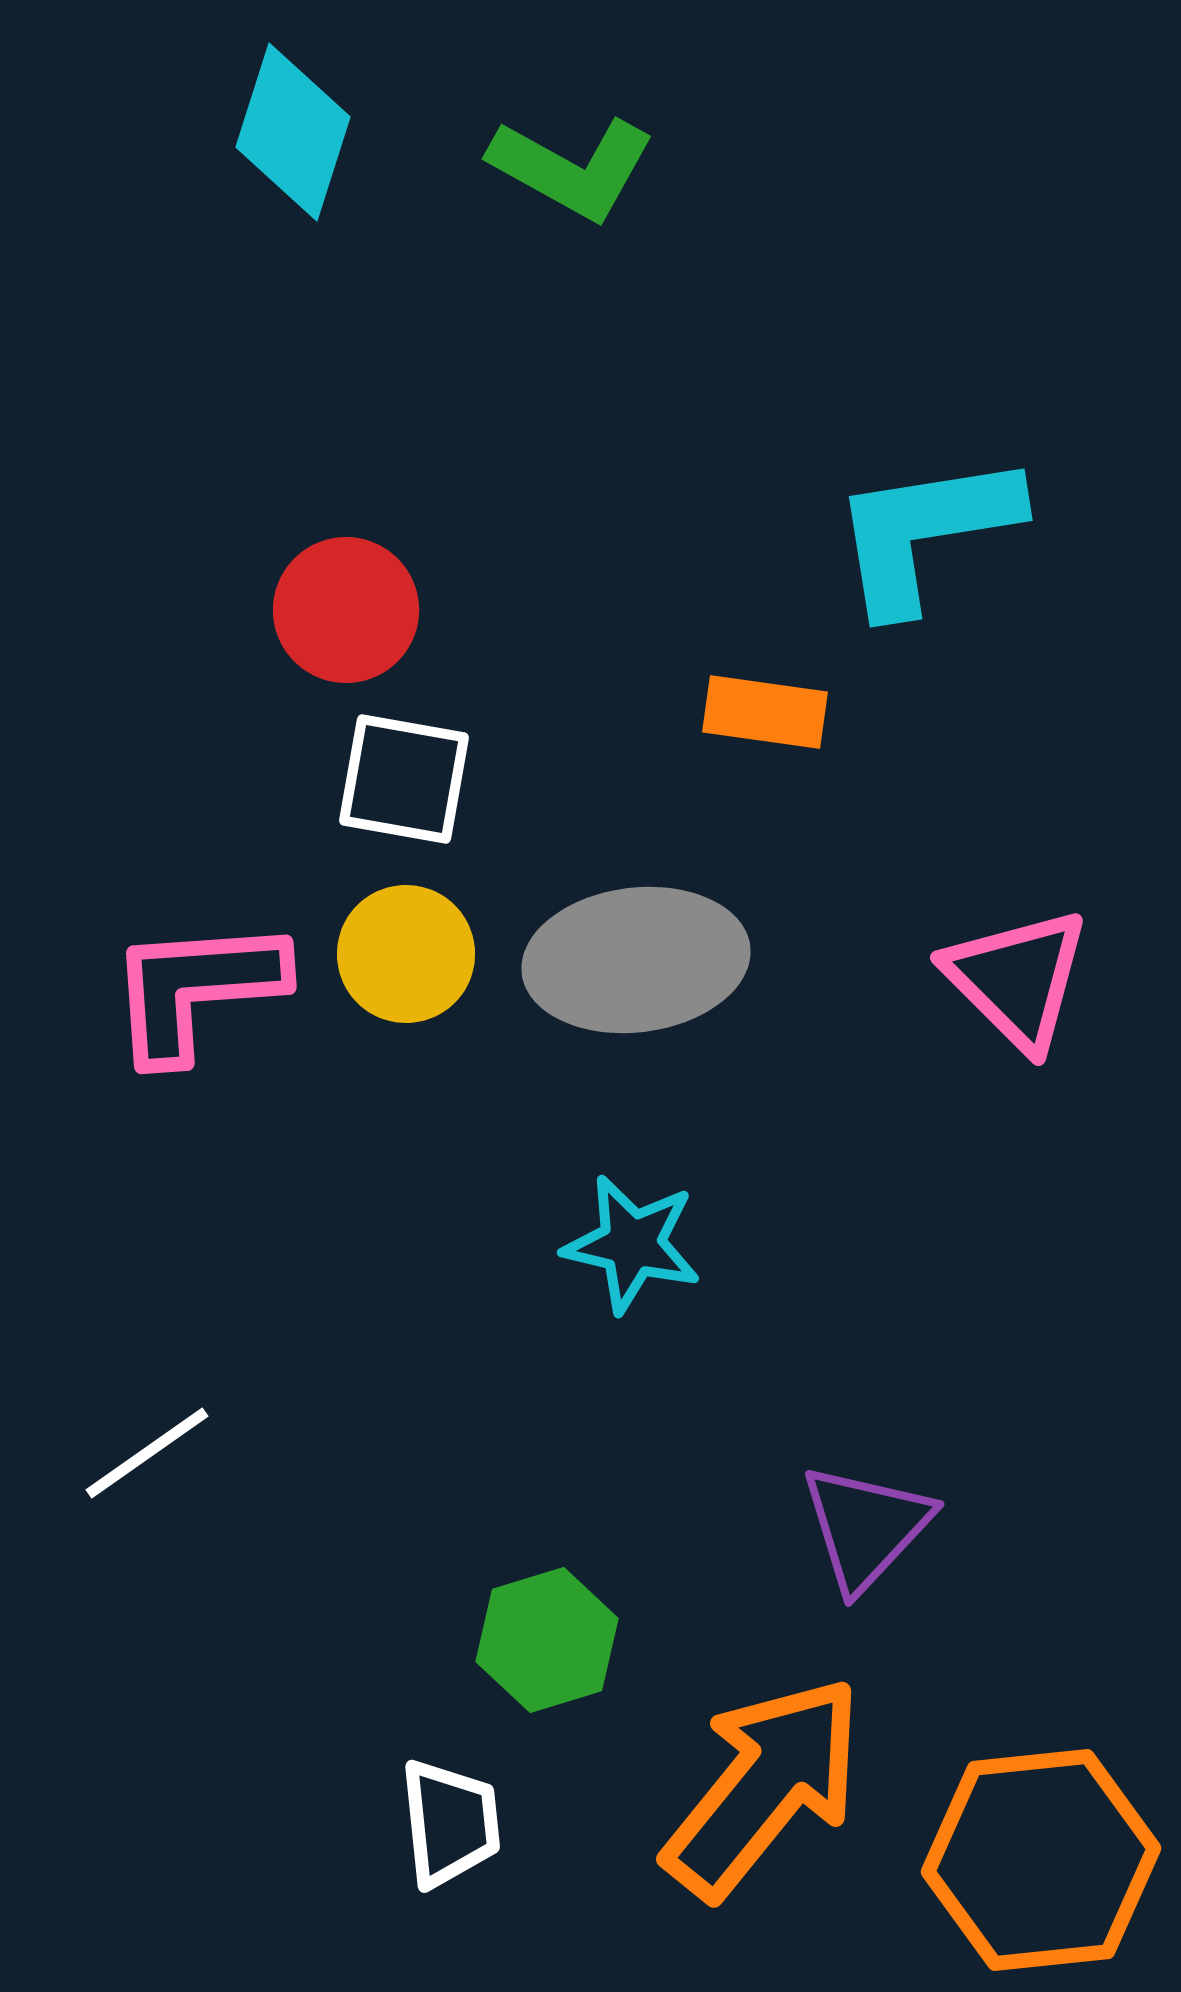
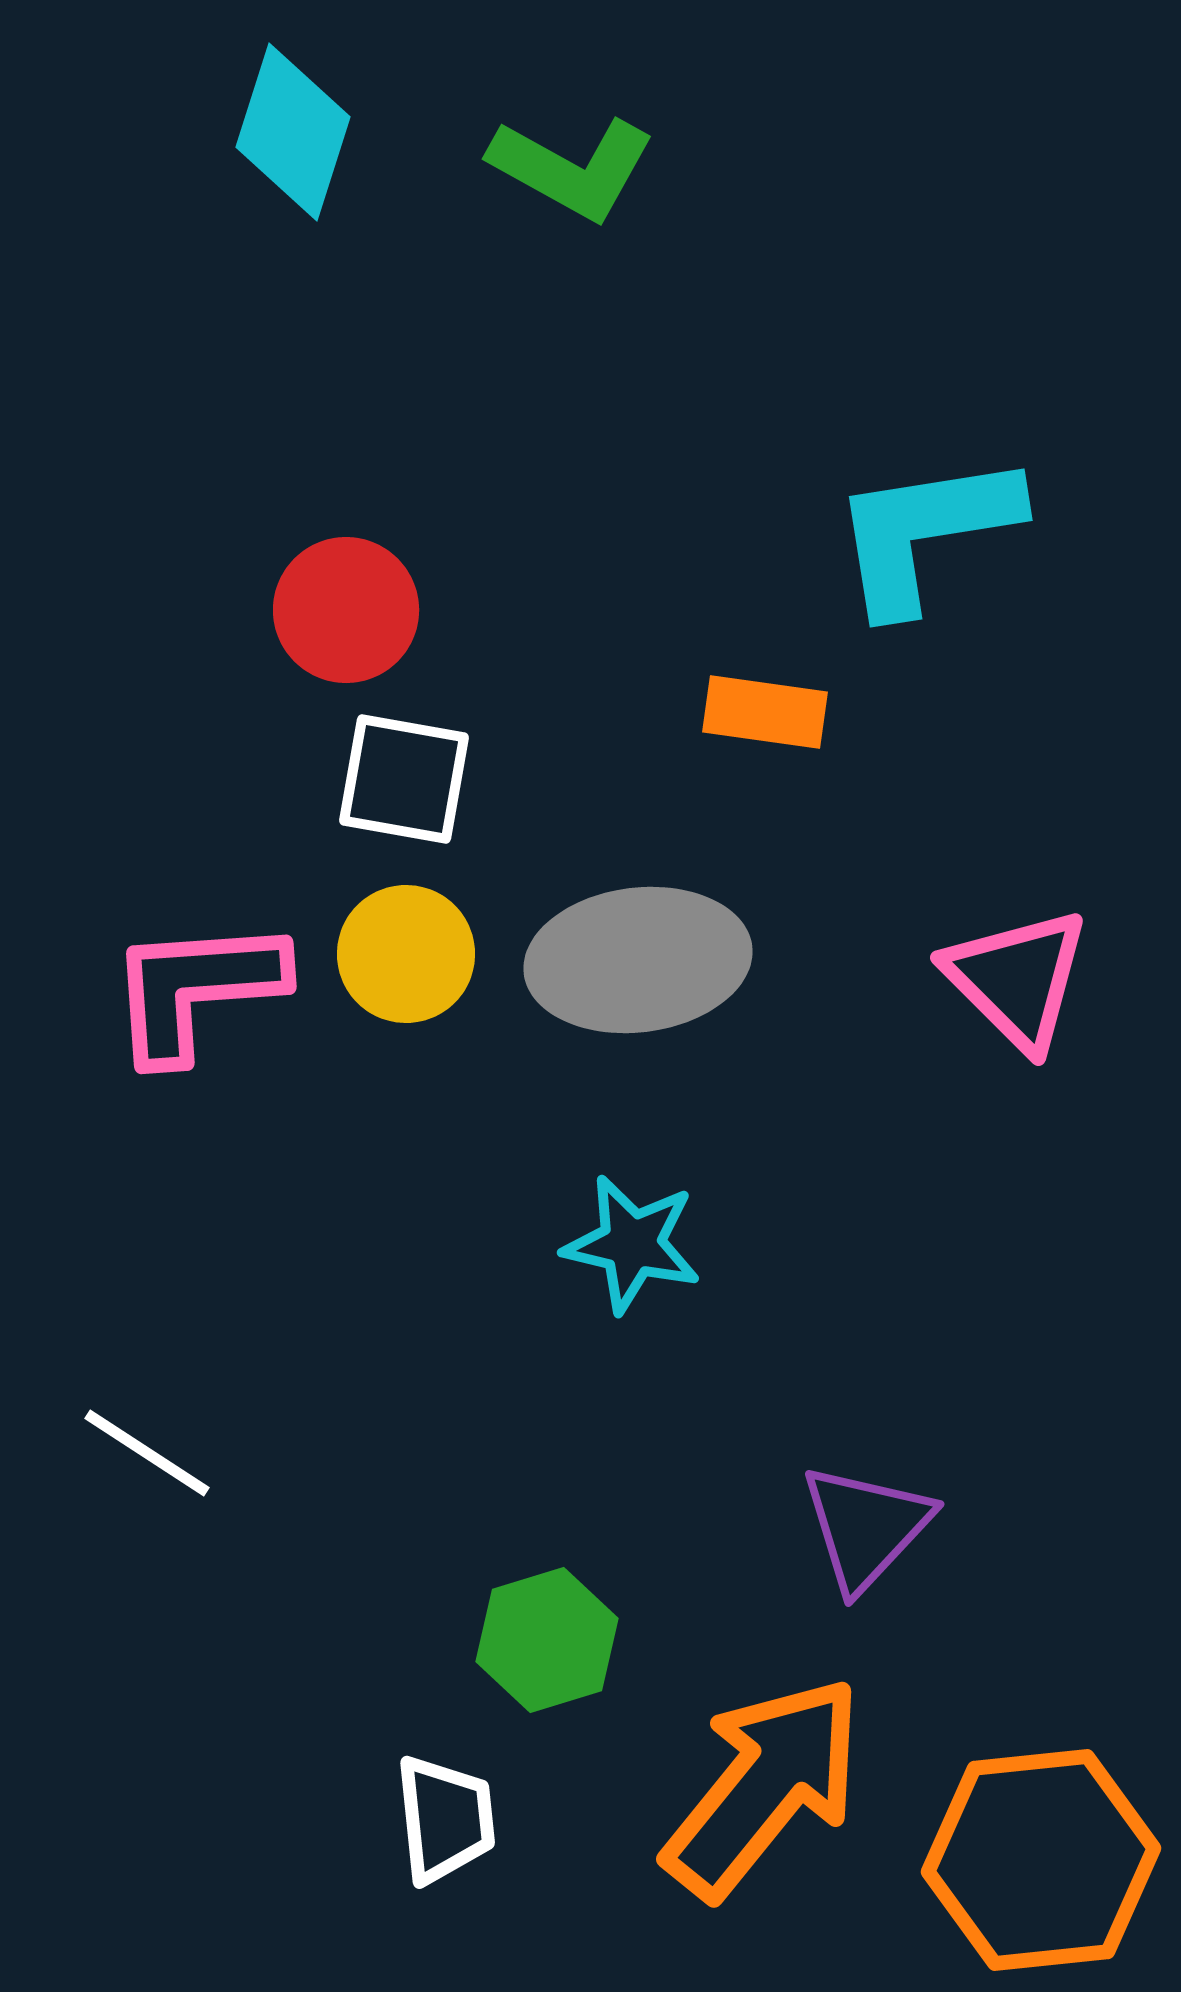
gray ellipse: moved 2 px right
white line: rotated 68 degrees clockwise
white trapezoid: moved 5 px left, 4 px up
